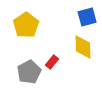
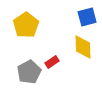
red rectangle: rotated 16 degrees clockwise
